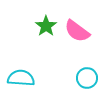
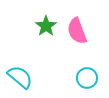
pink semicircle: rotated 32 degrees clockwise
cyan semicircle: moved 1 px left, 1 px up; rotated 36 degrees clockwise
